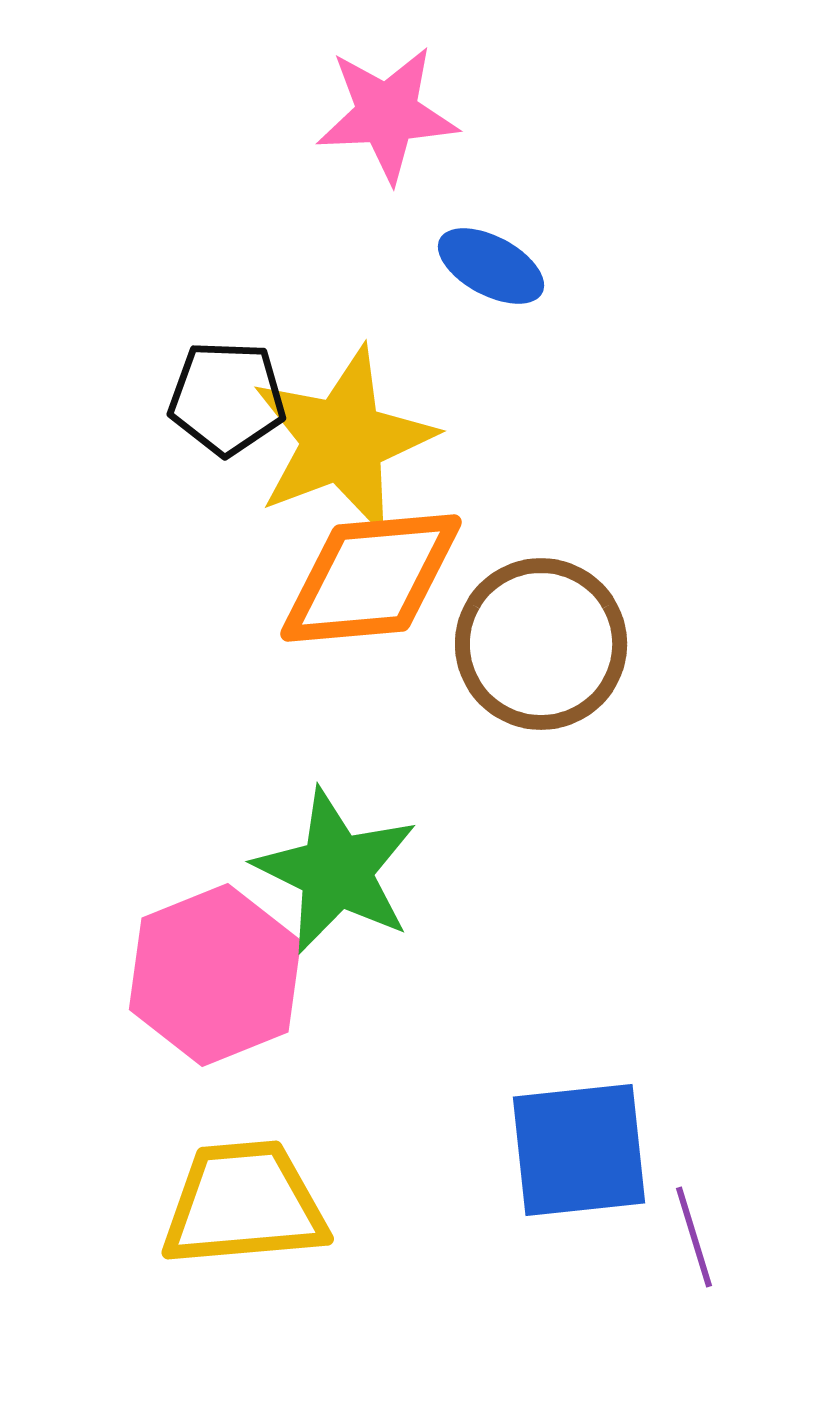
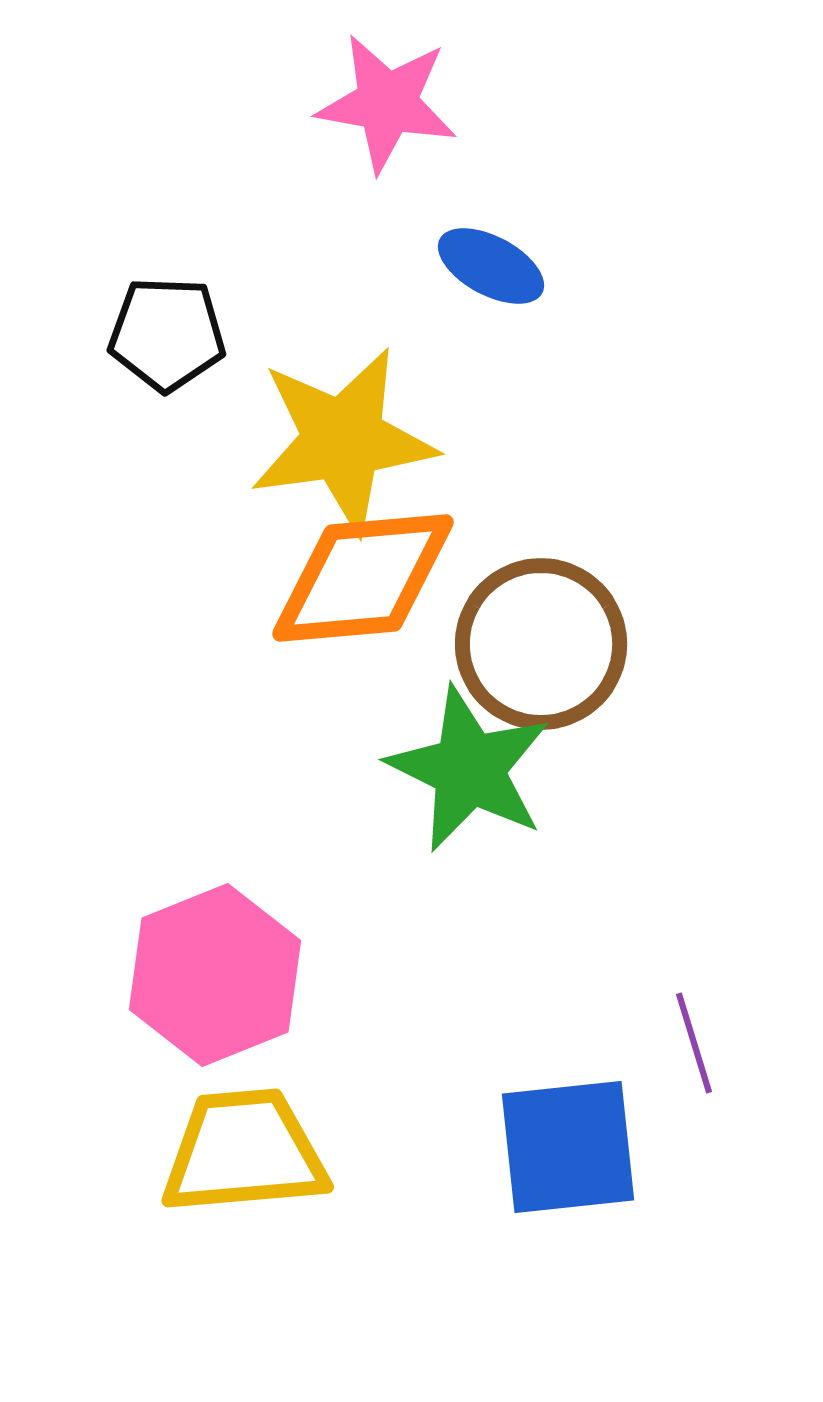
pink star: moved 11 px up; rotated 13 degrees clockwise
black pentagon: moved 60 px left, 64 px up
yellow star: rotated 13 degrees clockwise
orange diamond: moved 8 px left
green star: moved 133 px right, 102 px up
blue square: moved 11 px left, 3 px up
yellow trapezoid: moved 52 px up
purple line: moved 194 px up
